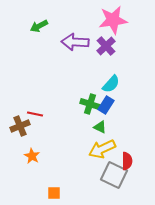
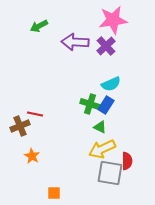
cyan semicircle: rotated 24 degrees clockwise
gray square: moved 4 px left, 2 px up; rotated 16 degrees counterclockwise
